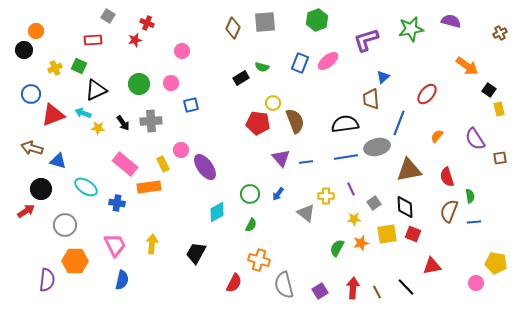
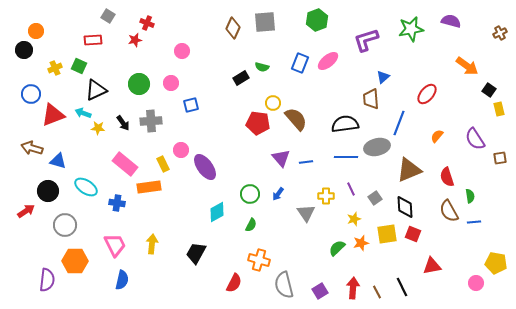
brown semicircle at (295, 121): moved 1 px right, 2 px up; rotated 20 degrees counterclockwise
blue line at (346, 157): rotated 10 degrees clockwise
brown triangle at (409, 170): rotated 12 degrees counterclockwise
black circle at (41, 189): moved 7 px right, 2 px down
gray square at (374, 203): moved 1 px right, 5 px up
brown semicircle at (449, 211): rotated 50 degrees counterclockwise
gray triangle at (306, 213): rotated 18 degrees clockwise
yellow star at (354, 219): rotated 16 degrees counterclockwise
green semicircle at (337, 248): rotated 18 degrees clockwise
black line at (406, 287): moved 4 px left; rotated 18 degrees clockwise
